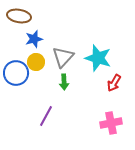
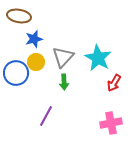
cyan star: rotated 12 degrees clockwise
